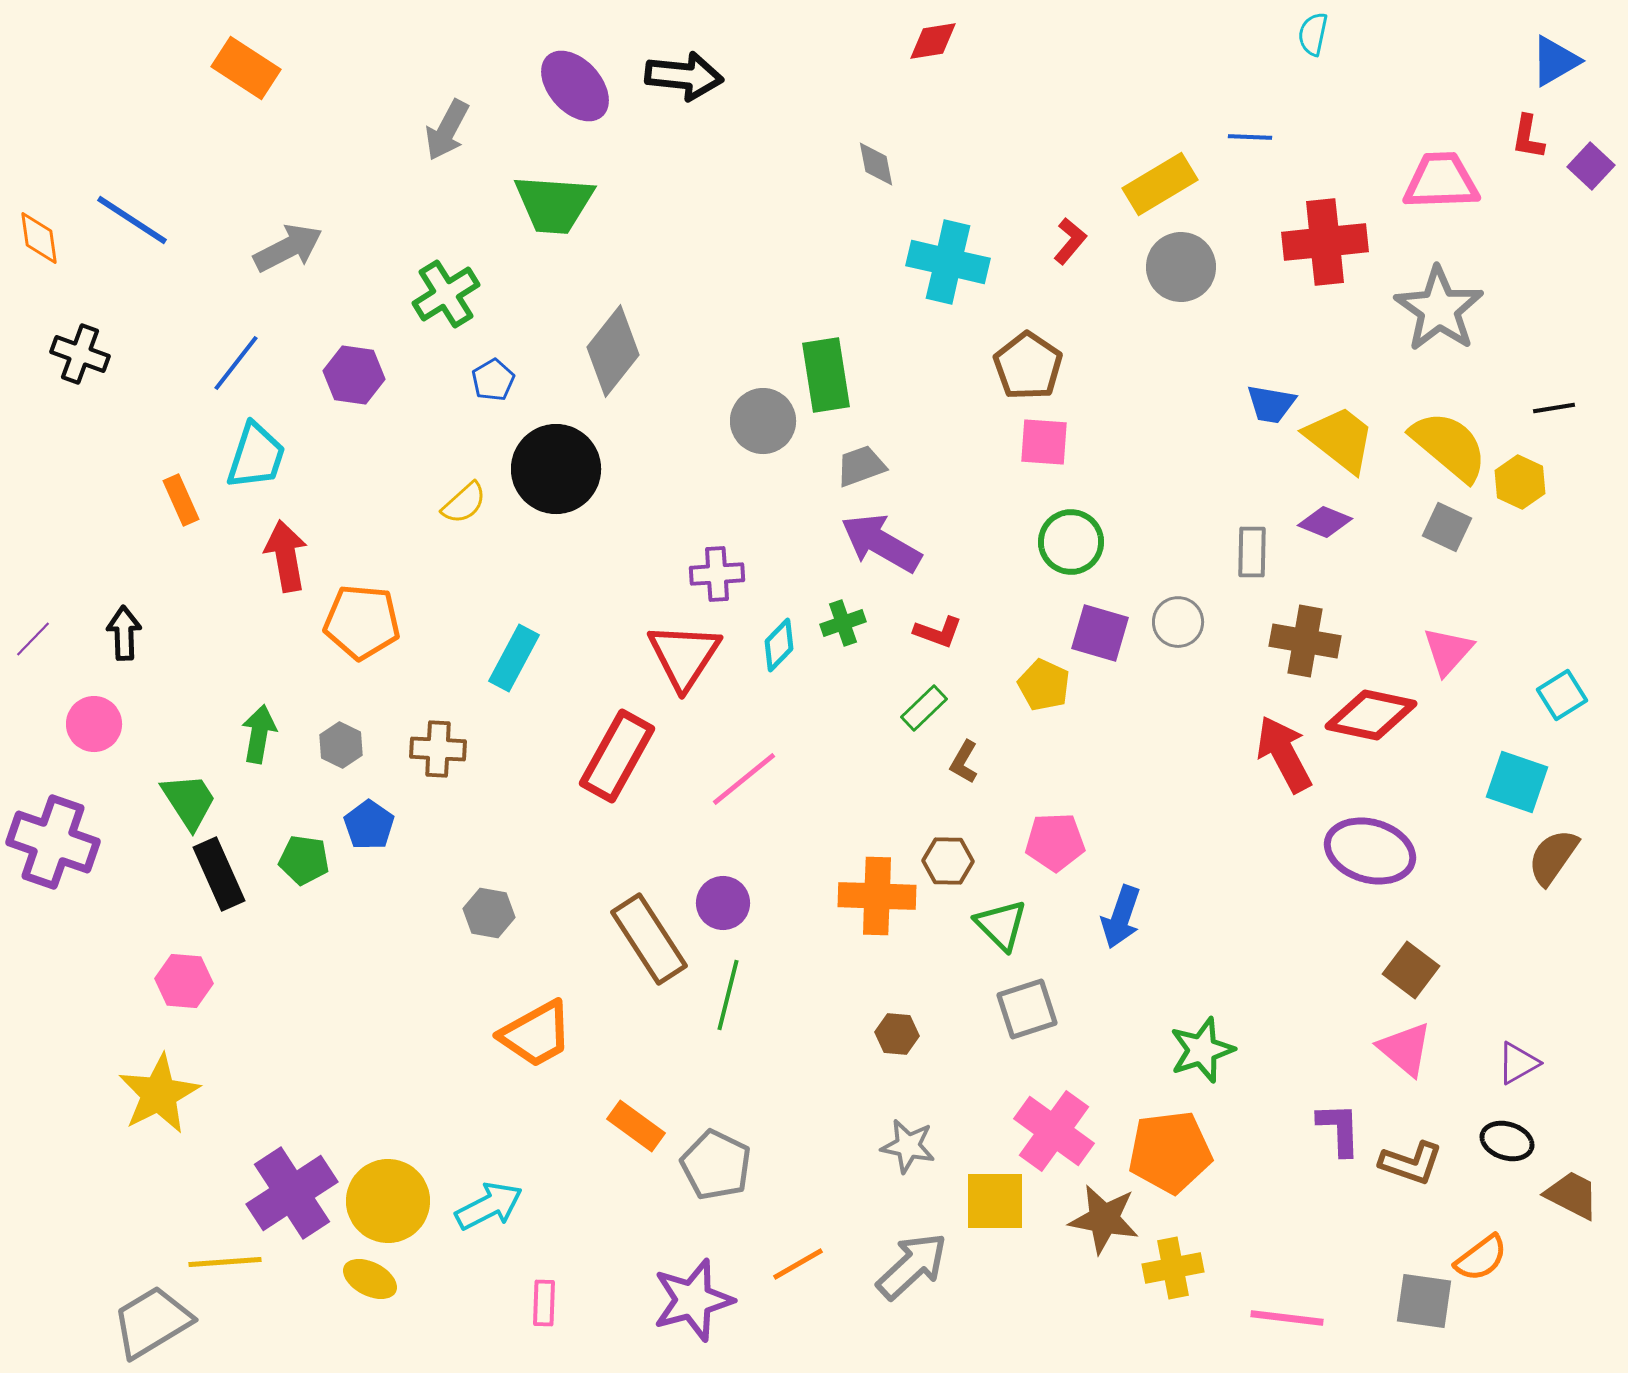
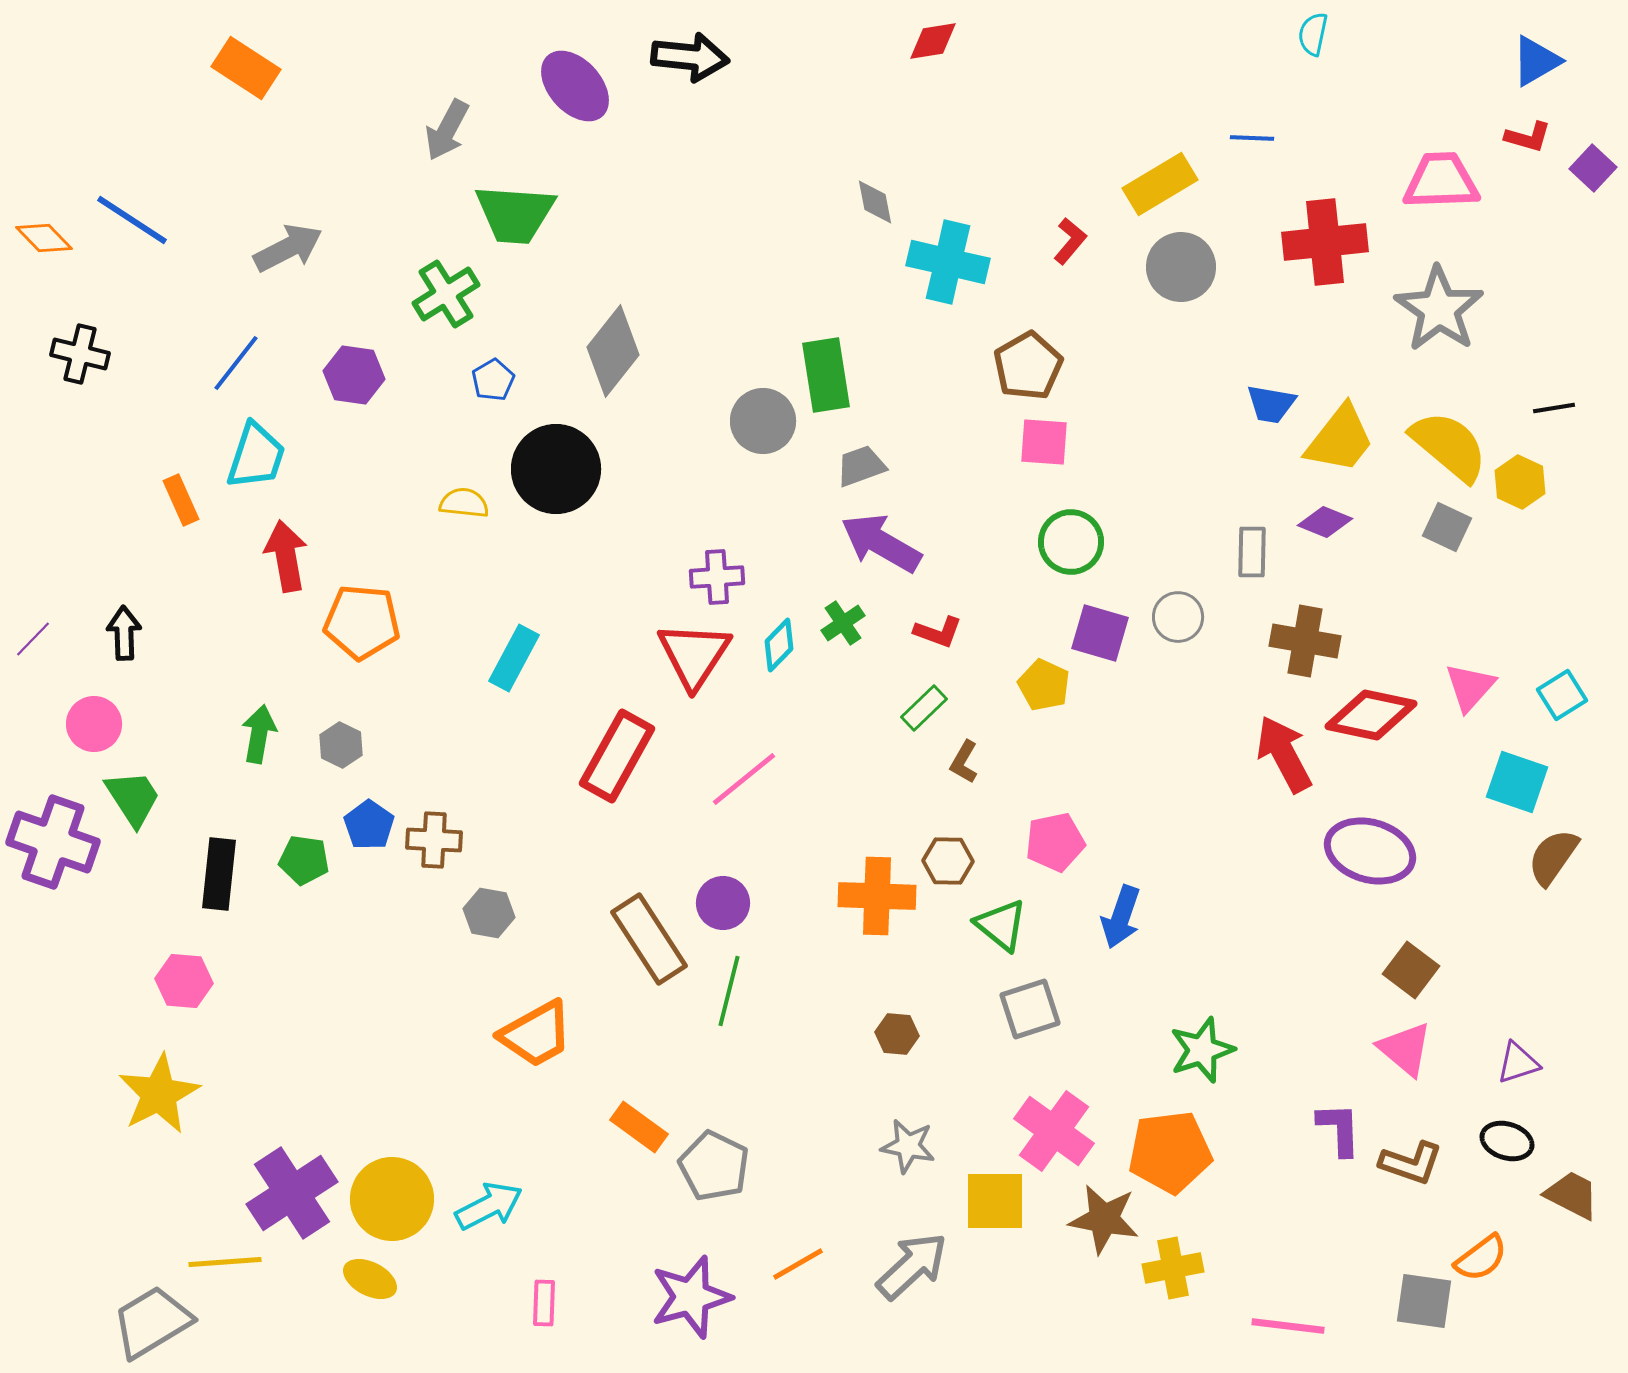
blue triangle at (1555, 61): moved 19 px left
black arrow at (684, 76): moved 6 px right, 19 px up
blue line at (1250, 137): moved 2 px right, 1 px down
red L-shape at (1528, 137): rotated 84 degrees counterclockwise
gray diamond at (876, 164): moved 1 px left, 38 px down
purple square at (1591, 166): moved 2 px right, 2 px down
green trapezoid at (554, 204): moved 39 px left, 10 px down
orange diamond at (39, 238): moved 5 px right; rotated 36 degrees counterclockwise
black cross at (80, 354): rotated 6 degrees counterclockwise
brown pentagon at (1028, 366): rotated 8 degrees clockwise
yellow trapezoid at (1340, 439): rotated 90 degrees clockwise
yellow semicircle at (464, 503): rotated 132 degrees counterclockwise
purple cross at (717, 574): moved 3 px down
gray circle at (1178, 622): moved 5 px up
green cross at (843, 623): rotated 15 degrees counterclockwise
pink triangle at (1448, 651): moved 22 px right, 36 px down
red triangle at (684, 656): moved 10 px right, 1 px up
brown cross at (438, 749): moved 4 px left, 91 px down
green trapezoid at (189, 801): moved 56 px left, 3 px up
pink pentagon at (1055, 842): rotated 10 degrees counterclockwise
black rectangle at (219, 874): rotated 30 degrees clockwise
green triangle at (1001, 925): rotated 6 degrees counterclockwise
green line at (728, 995): moved 1 px right, 4 px up
gray square at (1027, 1009): moved 3 px right
purple triangle at (1518, 1063): rotated 12 degrees clockwise
orange rectangle at (636, 1126): moved 3 px right, 1 px down
gray pentagon at (716, 1165): moved 2 px left, 1 px down
yellow circle at (388, 1201): moved 4 px right, 2 px up
purple star at (693, 1300): moved 2 px left, 3 px up
pink line at (1287, 1318): moved 1 px right, 8 px down
